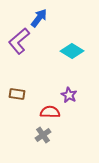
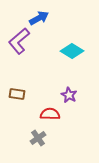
blue arrow: rotated 24 degrees clockwise
red semicircle: moved 2 px down
gray cross: moved 5 px left, 3 px down
